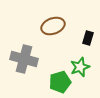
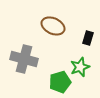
brown ellipse: rotated 45 degrees clockwise
